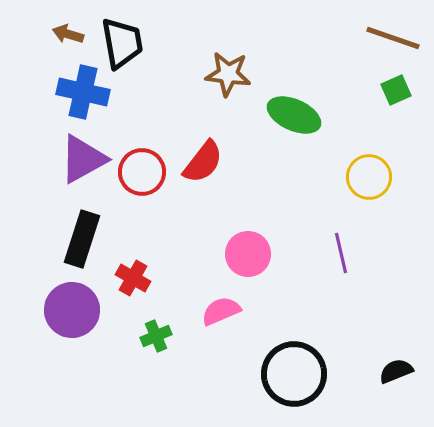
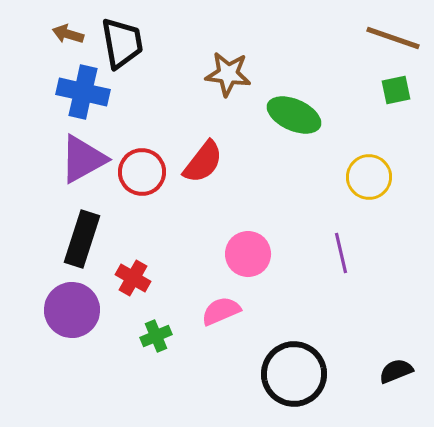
green square: rotated 12 degrees clockwise
